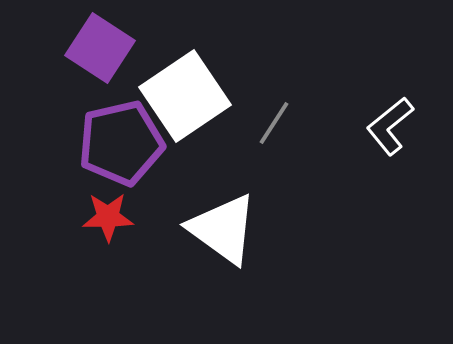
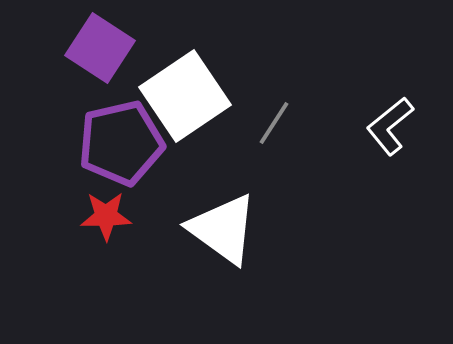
red star: moved 2 px left, 1 px up
